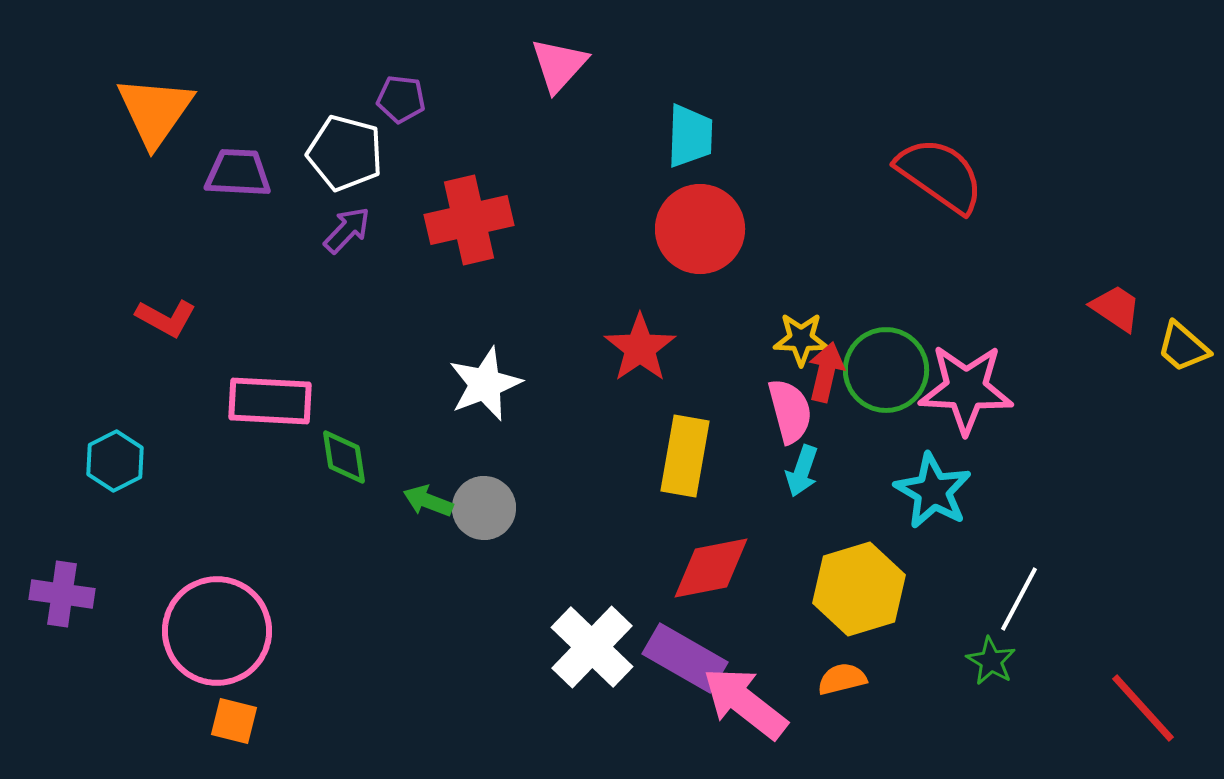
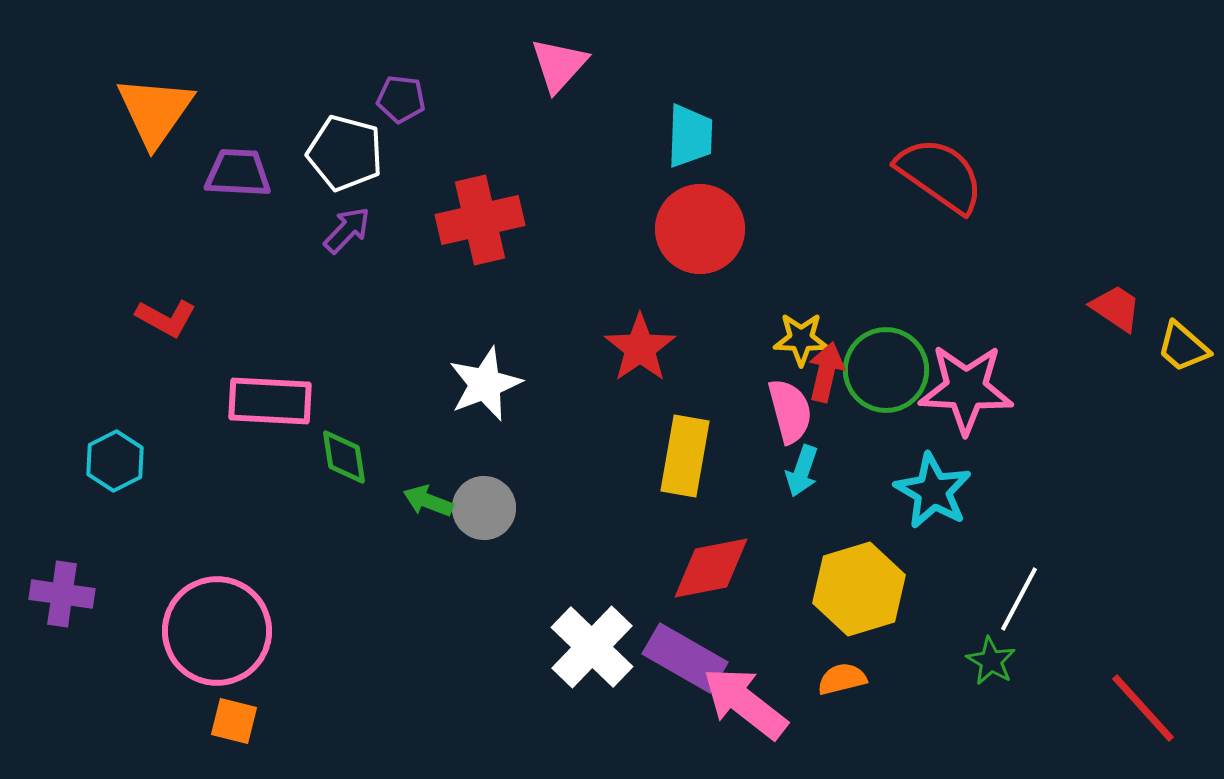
red cross: moved 11 px right
